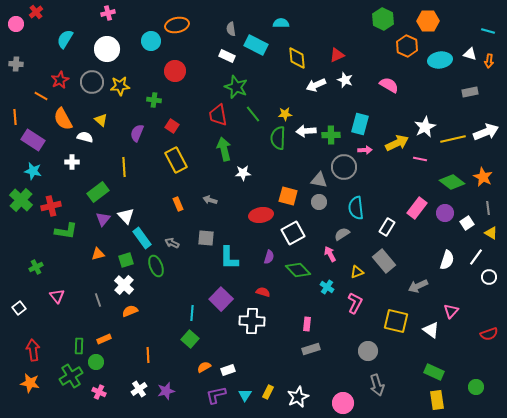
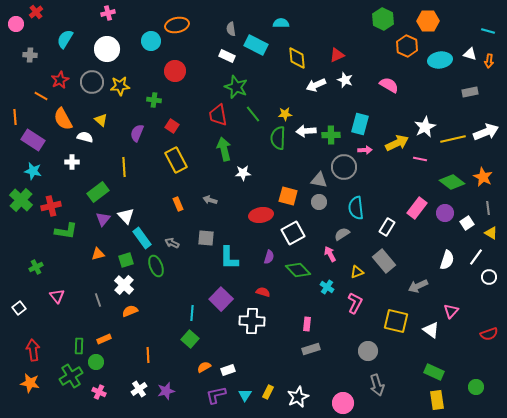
gray cross at (16, 64): moved 14 px right, 9 px up
